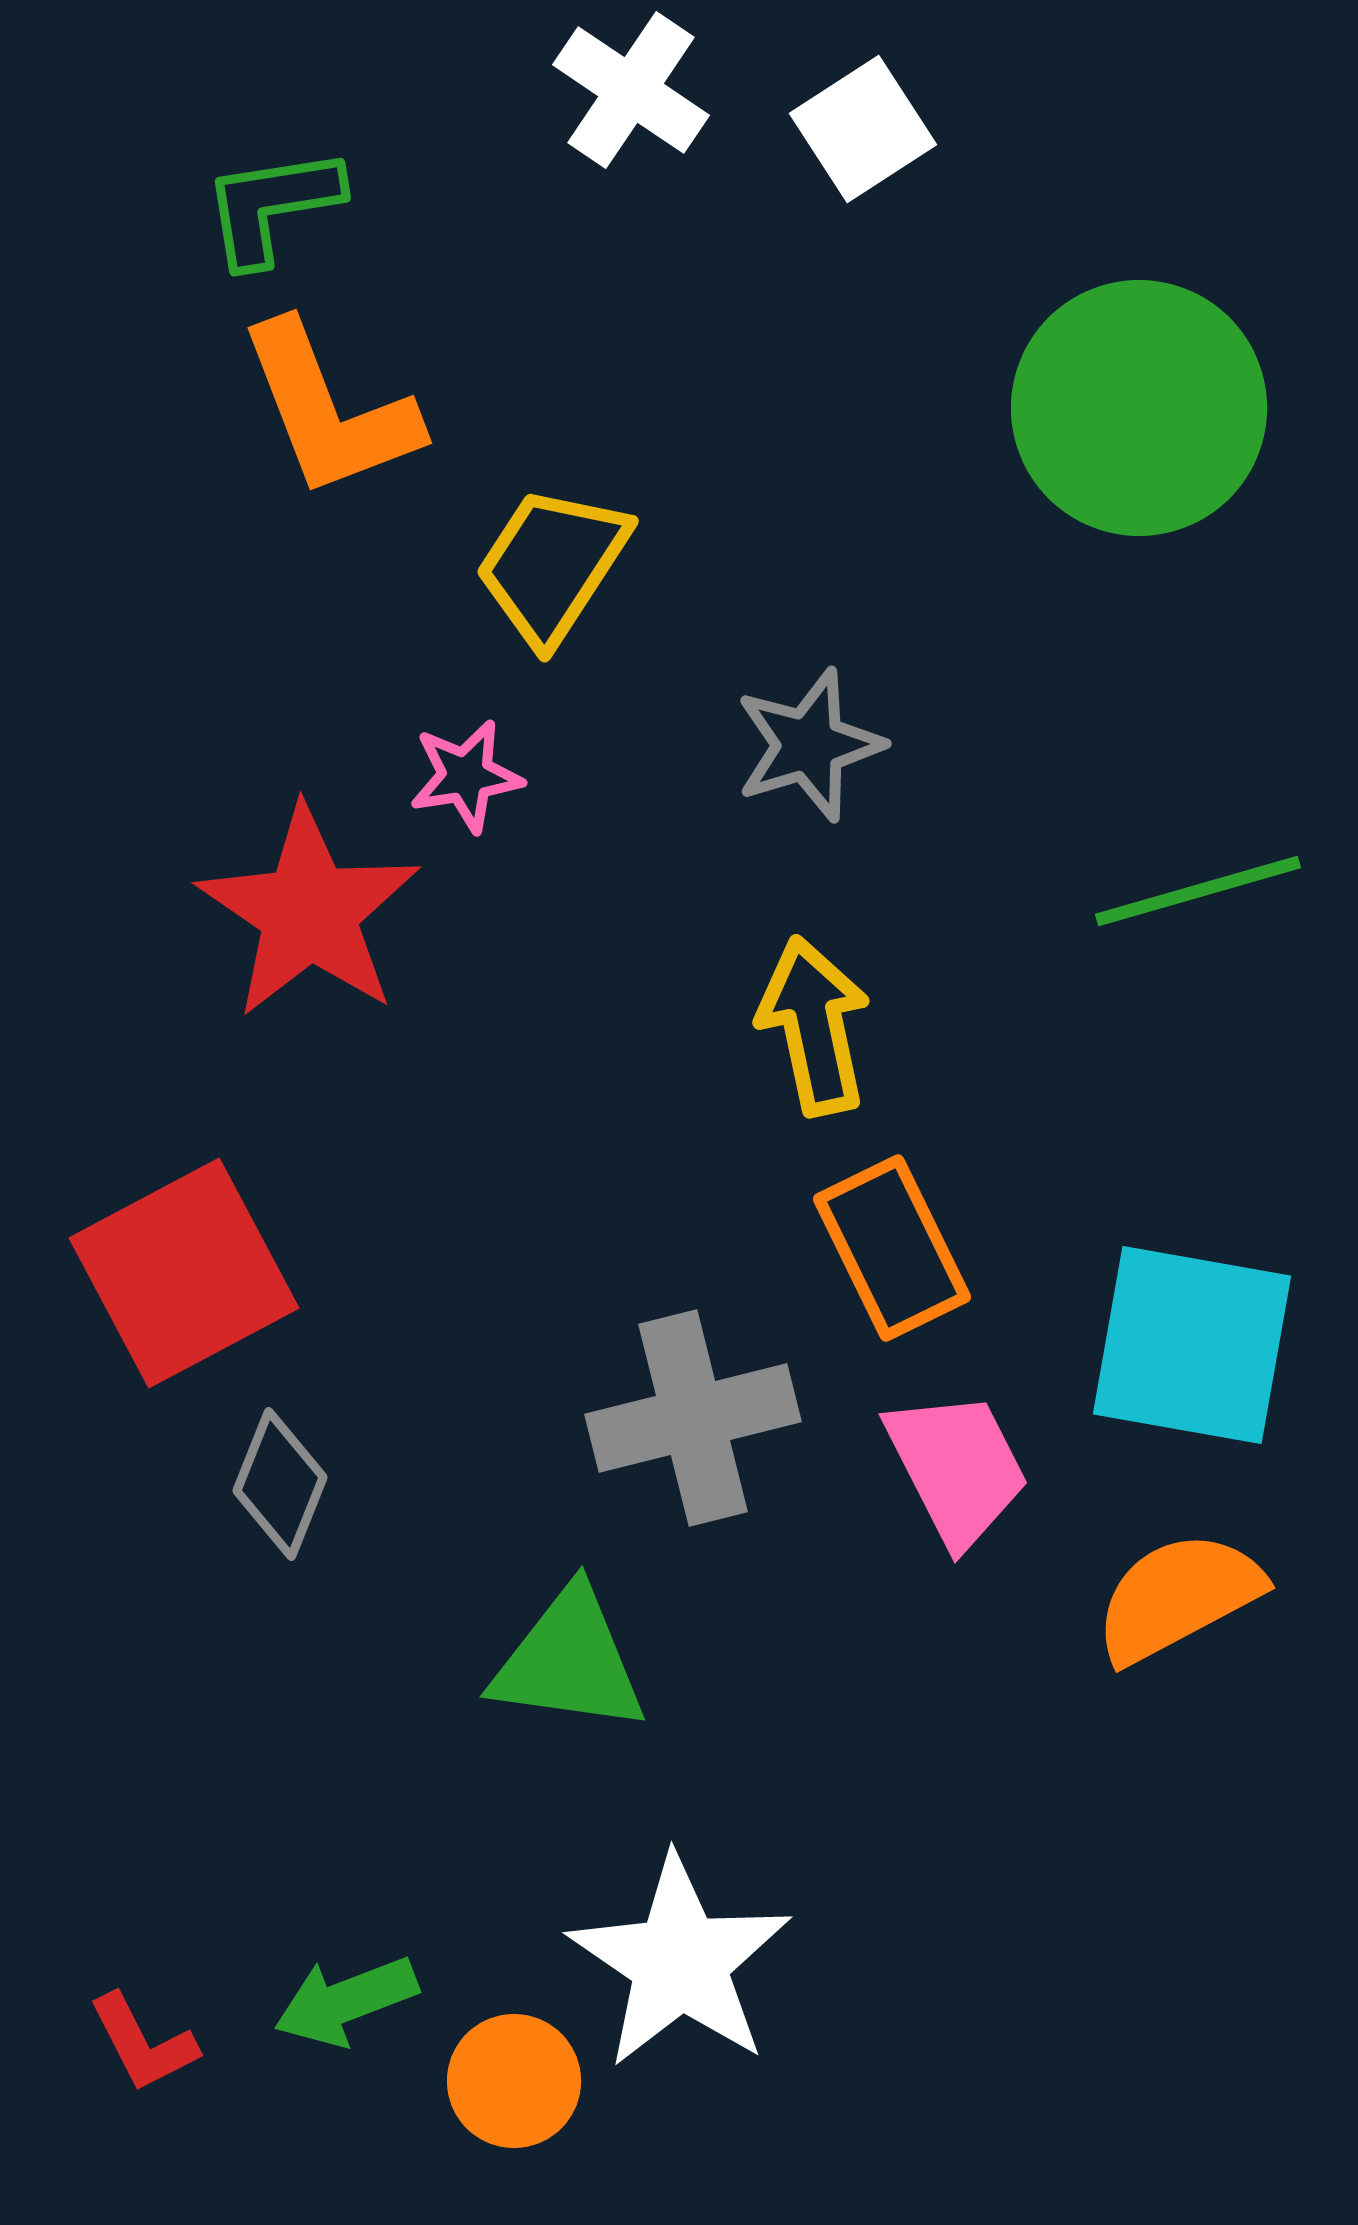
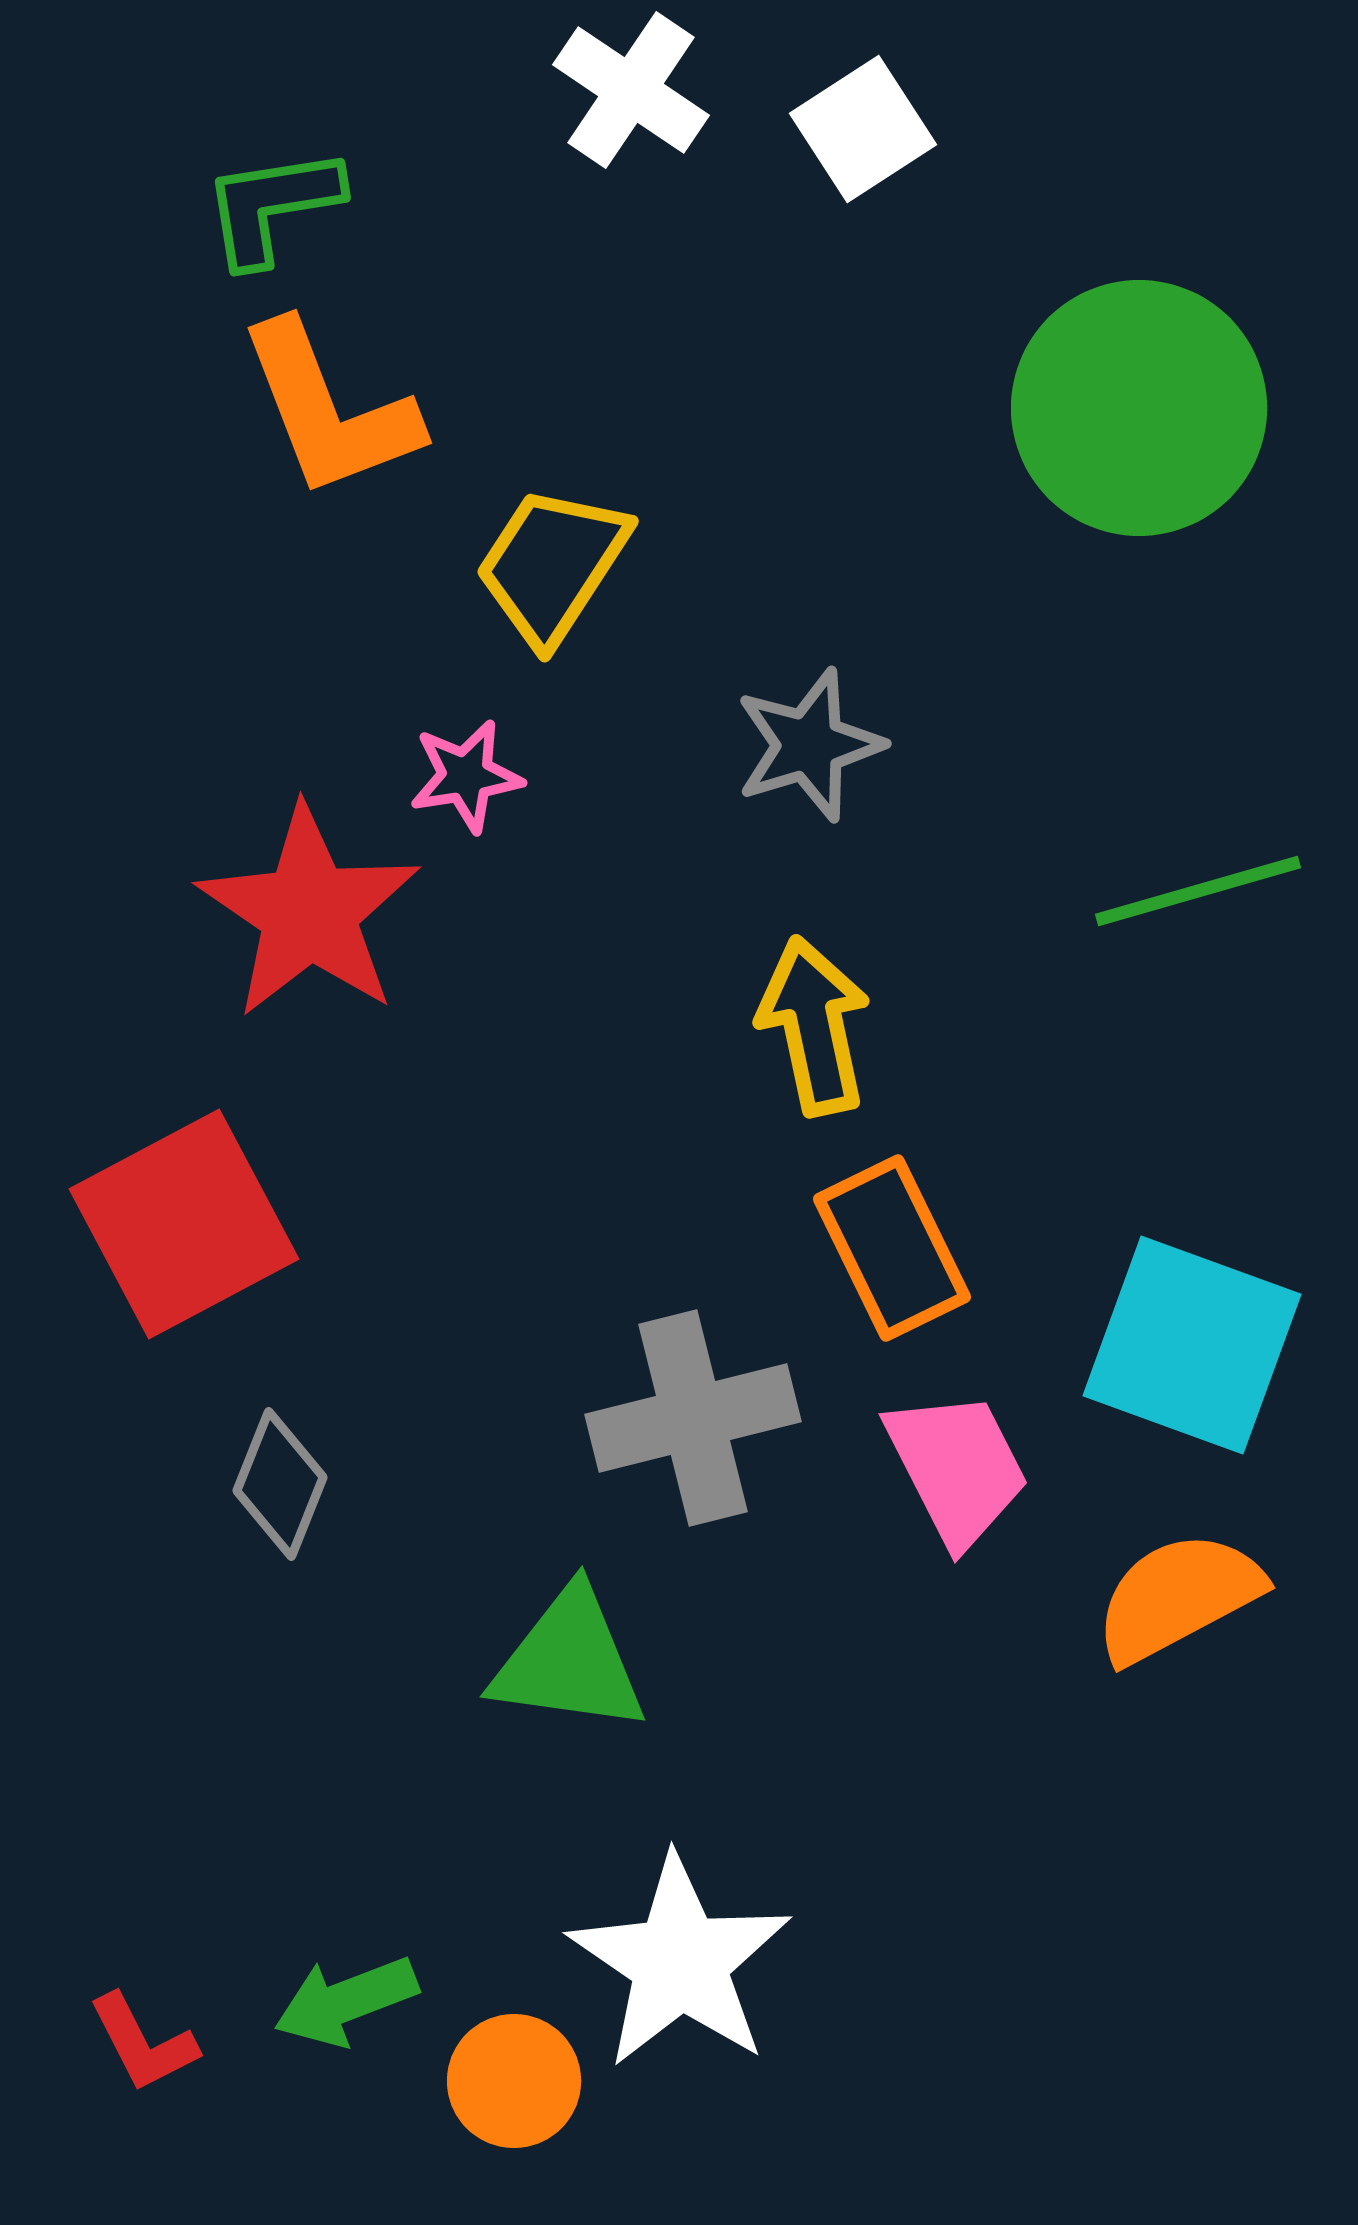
red square: moved 49 px up
cyan square: rotated 10 degrees clockwise
